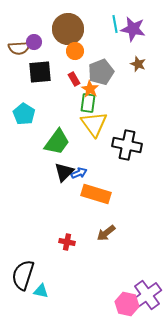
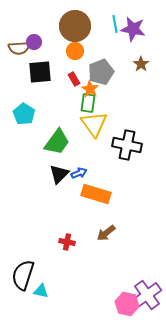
brown circle: moved 7 px right, 3 px up
brown star: moved 3 px right; rotated 14 degrees clockwise
black triangle: moved 5 px left, 2 px down
